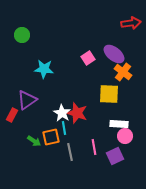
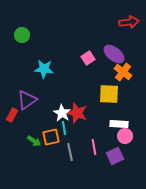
red arrow: moved 2 px left, 1 px up
